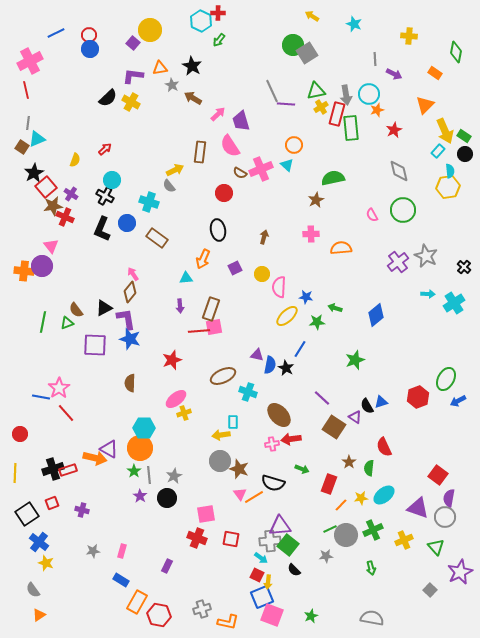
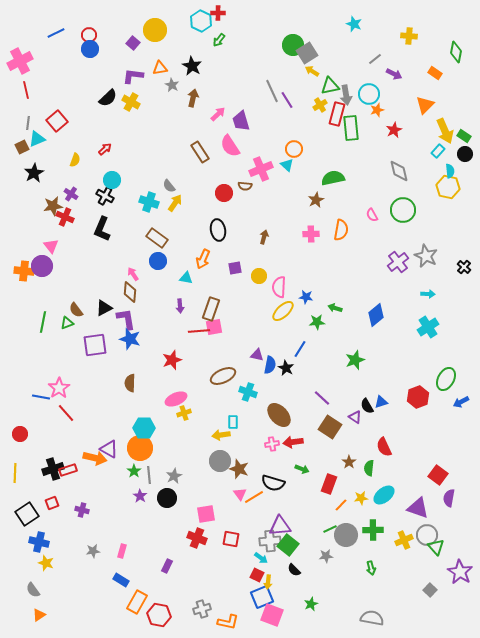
yellow arrow at (312, 16): moved 55 px down
yellow circle at (150, 30): moved 5 px right
gray line at (375, 59): rotated 56 degrees clockwise
pink cross at (30, 61): moved 10 px left
green triangle at (316, 91): moved 14 px right, 5 px up
brown arrow at (193, 98): rotated 72 degrees clockwise
purple line at (286, 104): moved 1 px right, 4 px up; rotated 54 degrees clockwise
yellow cross at (321, 107): moved 1 px left, 2 px up
orange circle at (294, 145): moved 4 px down
brown square at (22, 147): rotated 32 degrees clockwise
brown rectangle at (200, 152): rotated 40 degrees counterclockwise
yellow arrow at (175, 170): moved 33 px down; rotated 30 degrees counterclockwise
brown semicircle at (240, 173): moved 5 px right, 13 px down; rotated 24 degrees counterclockwise
red square at (46, 187): moved 11 px right, 66 px up
yellow hexagon at (448, 187): rotated 20 degrees clockwise
blue circle at (127, 223): moved 31 px right, 38 px down
orange semicircle at (341, 248): moved 18 px up; rotated 105 degrees clockwise
purple square at (235, 268): rotated 16 degrees clockwise
yellow circle at (262, 274): moved 3 px left, 2 px down
cyan triangle at (186, 278): rotated 16 degrees clockwise
brown diamond at (130, 292): rotated 35 degrees counterclockwise
cyan cross at (454, 303): moved 26 px left, 24 px down
yellow ellipse at (287, 316): moved 4 px left, 5 px up
purple square at (95, 345): rotated 10 degrees counterclockwise
pink ellipse at (176, 399): rotated 15 degrees clockwise
blue arrow at (458, 401): moved 3 px right, 1 px down
brown square at (334, 427): moved 4 px left
red arrow at (291, 439): moved 2 px right, 3 px down
gray circle at (445, 517): moved 18 px left, 18 px down
green cross at (373, 530): rotated 24 degrees clockwise
blue cross at (39, 542): rotated 24 degrees counterclockwise
purple star at (460, 572): rotated 15 degrees counterclockwise
green star at (311, 616): moved 12 px up
